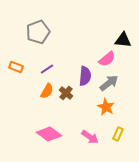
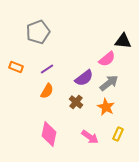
black triangle: moved 1 px down
purple semicircle: moved 1 px left, 2 px down; rotated 48 degrees clockwise
brown cross: moved 10 px right, 9 px down
pink diamond: rotated 65 degrees clockwise
